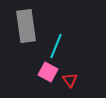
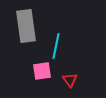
cyan line: rotated 10 degrees counterclockwise
pink square: moved 6 px left, 1 px up; rotated 36 degrees counterclockwise
